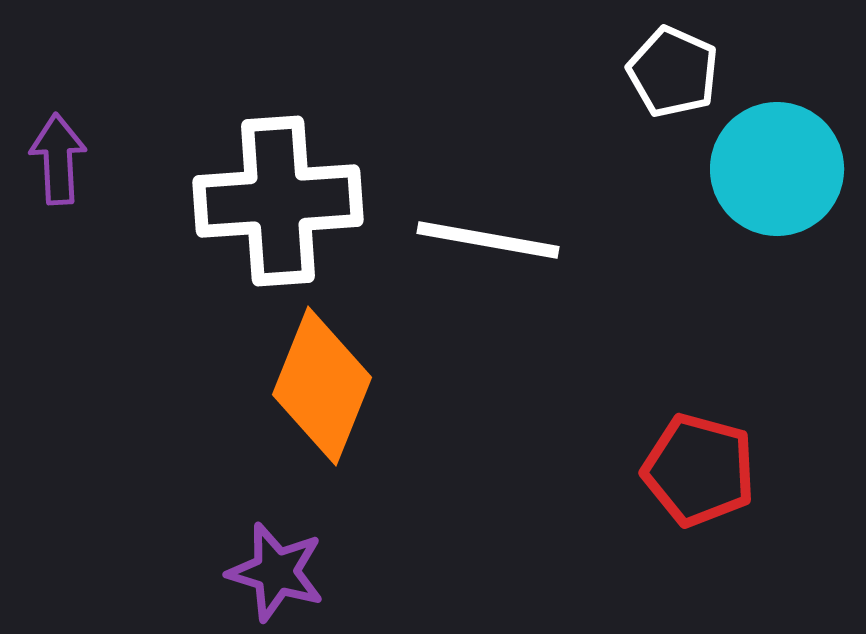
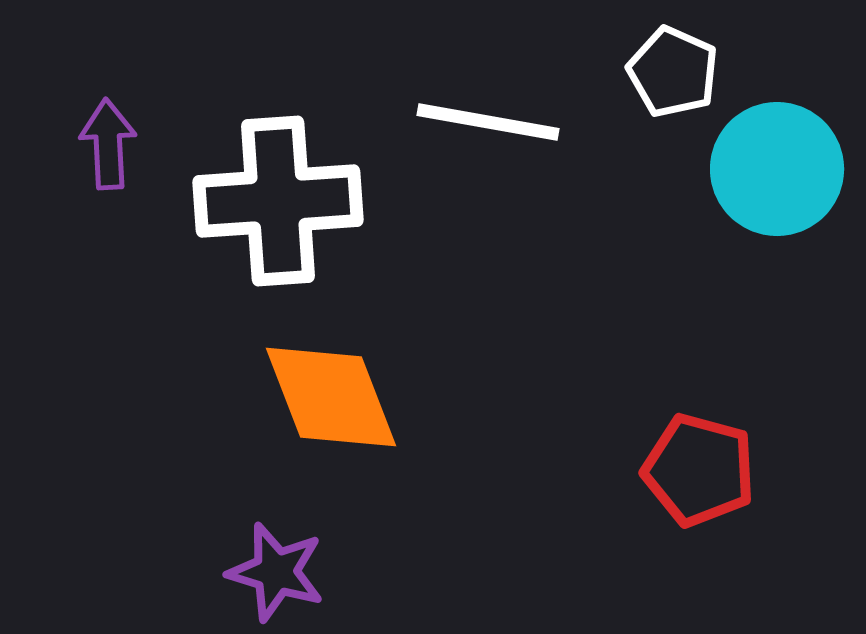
purple arrow: moved 50 px right, 15 px up
white line: moved 118 px up
orange diamond: moved 9 px right, 11 px down; rotated 43 degrees counterclockwise
